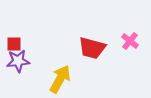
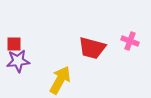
pink cross: rotated 18 degrees counterclockwise
yellow arrow: moved 1 px down
